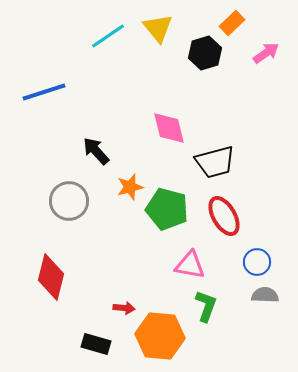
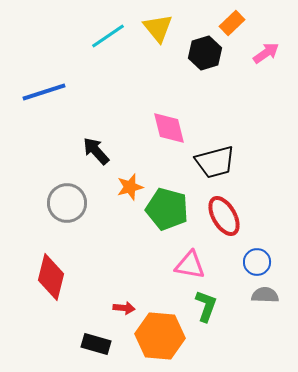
gray circle: moved 2 px left, 2 px down
